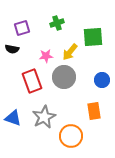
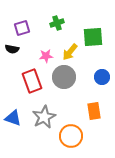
blue circle: moved 3 px up
